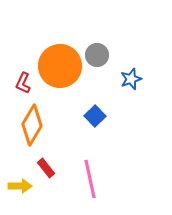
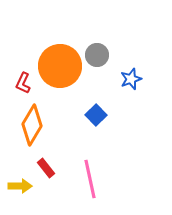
blue square: moved 1 px right, 1 px up
